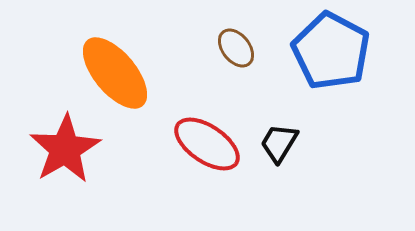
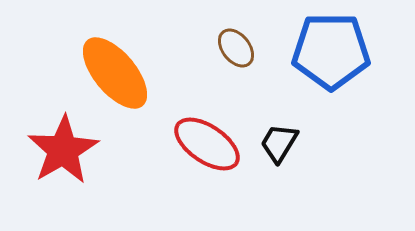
blue pentagon: rotated 28 degrees counterclockwise
red star: moved 2 px left, 1 px down
